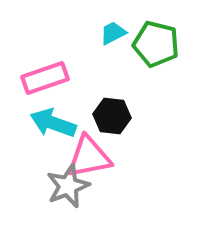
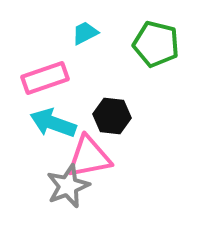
cyan trapezoid: moved 28 px left
